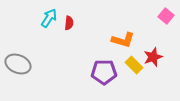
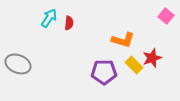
red star: moved 1 px left, 1 px down
